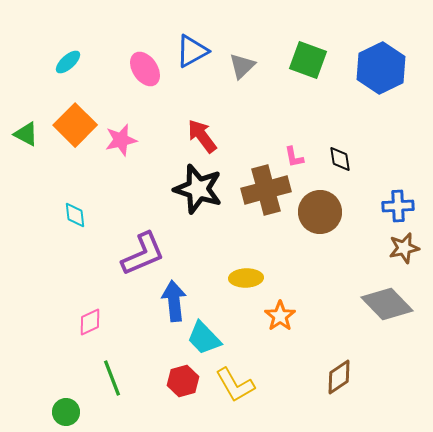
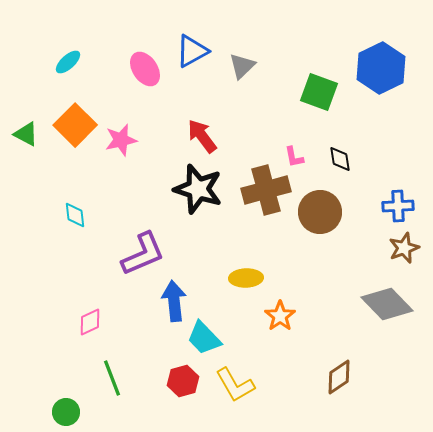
green square: moved 11 px right, 32 px down
brown star: rotated 8 degrees counterclockwise
